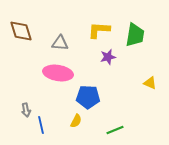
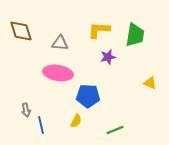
blue pentagon: moved 1 px up
